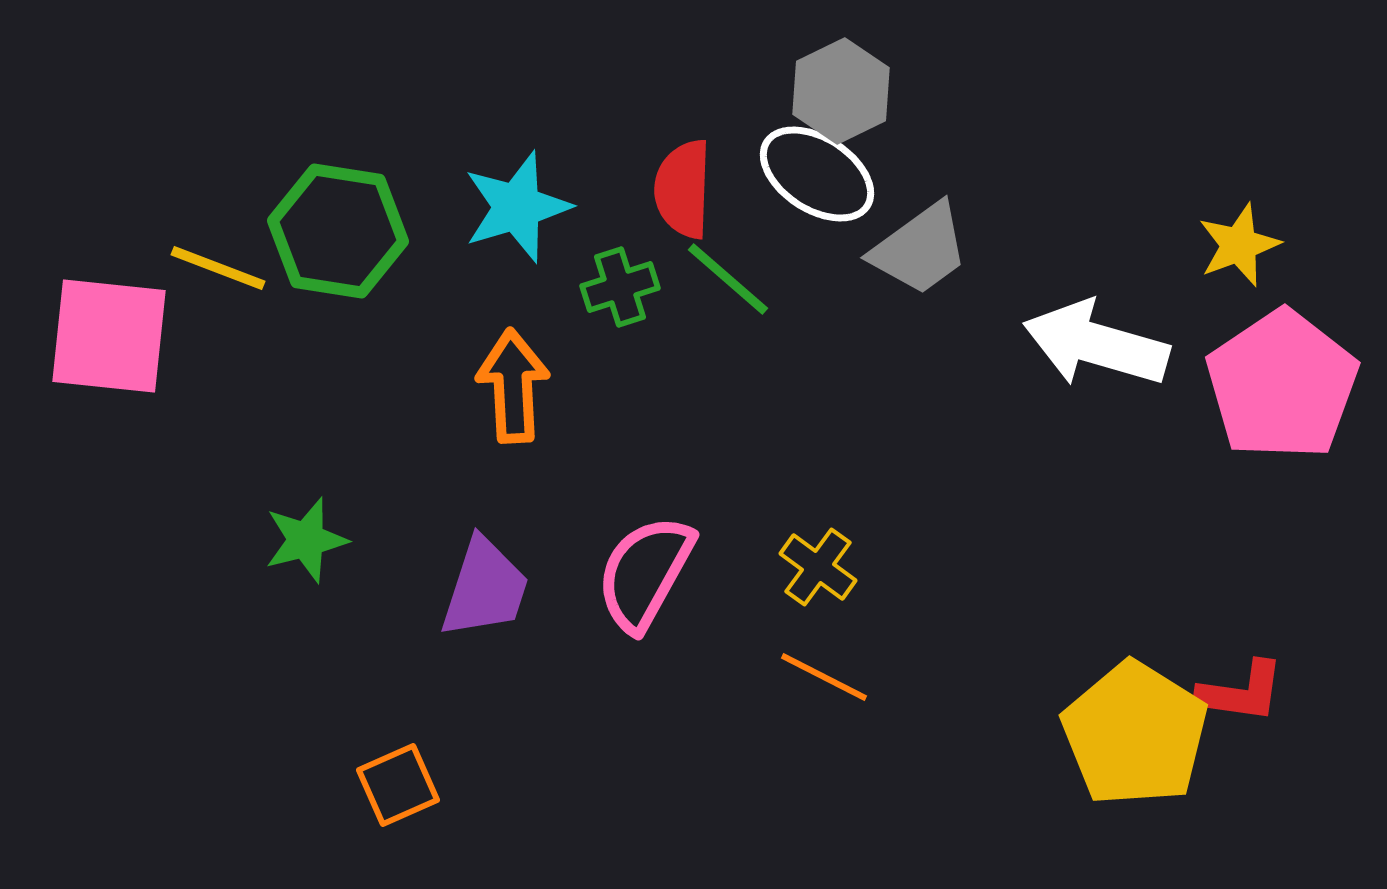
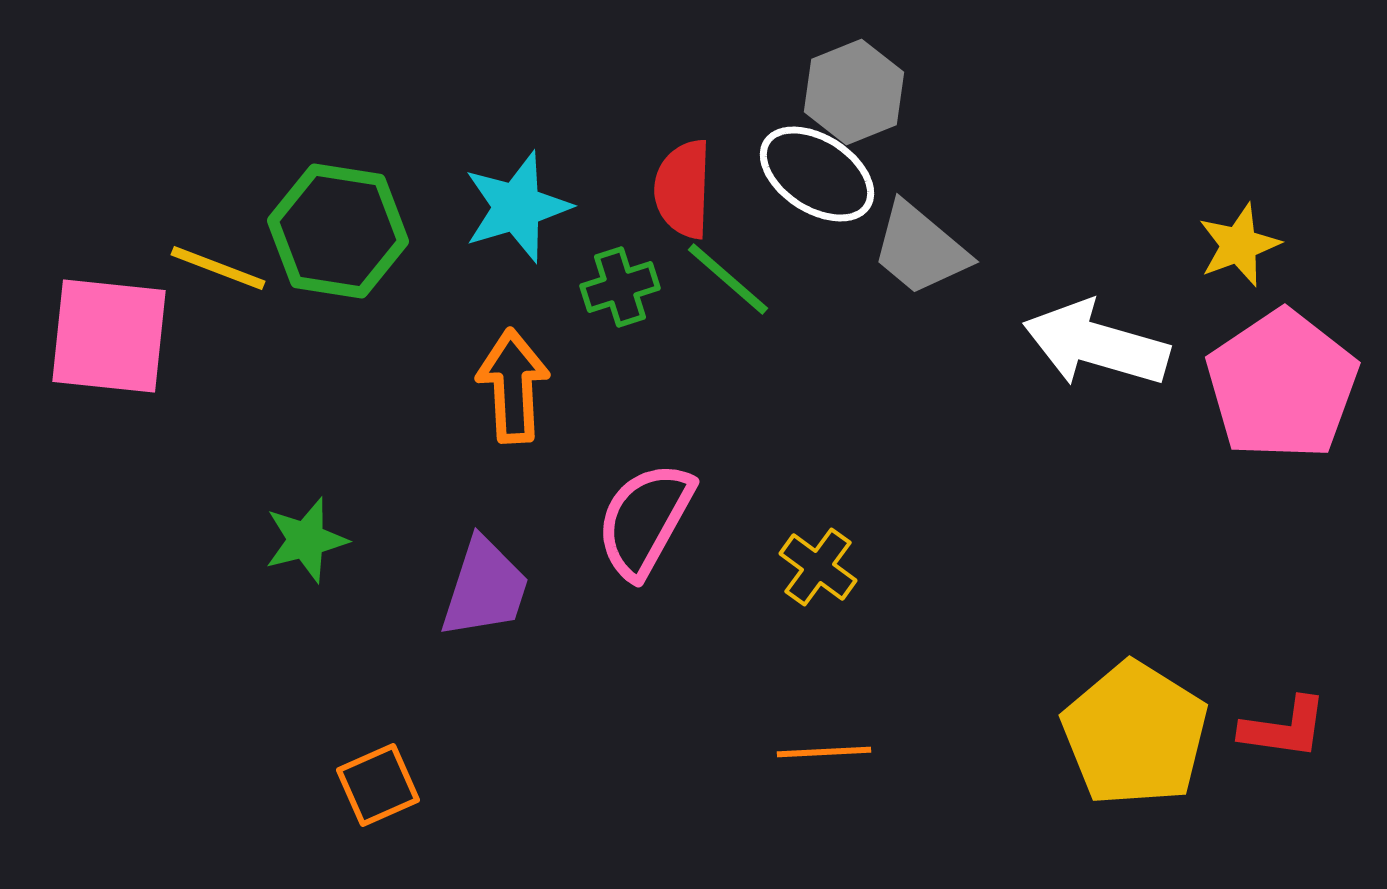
gray hexagon: moved 13 px right, 1 px down; rotated 4 degrees clockwise
gray trapezoid: rotated 76 degrees clockwise
pink semicircle: moved 53 px up
orange line: moved 75 px down; rotated 30 degrees counterclockwise
red L-shape: moved 43 px right, 36 px down
orange square: moved 20 px left
